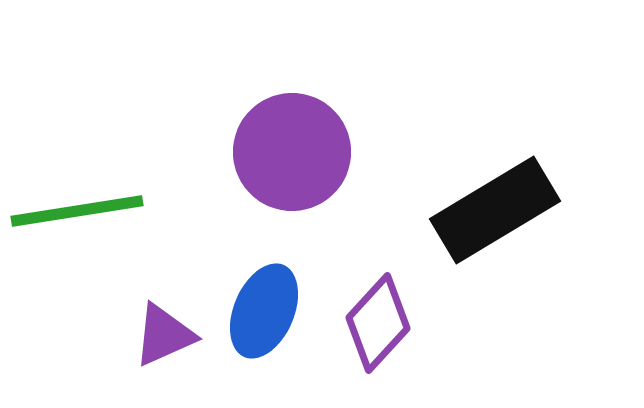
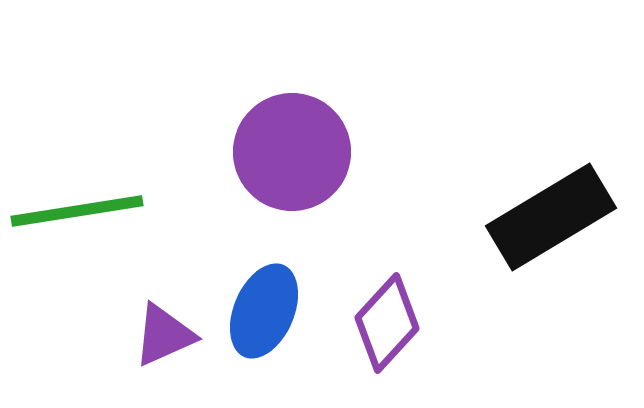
black rectangle: moved 56 px right, 7 px down
purple diamond: moved 9 px right
